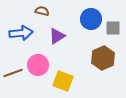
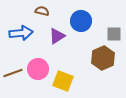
blue circle: moved 10 px left, 2 px down
gray square: moved 1 px right, 6 px down
pink circle: moved 4 px down
